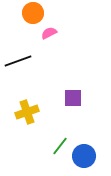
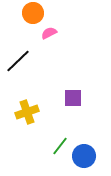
black line: rotated 24 degrees counterclockwise
